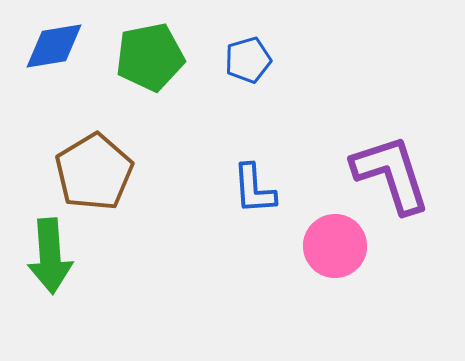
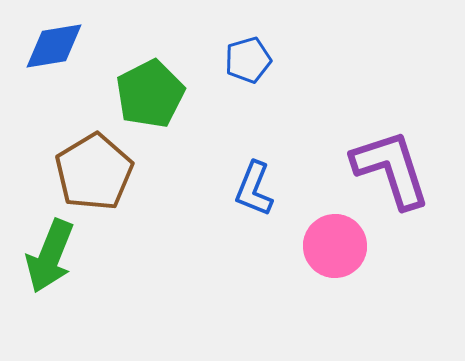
green pentagon: moved 37 px down; rotated 16 degrees counterclockwise
purple L-shape: moved 5 px up
blue L-shape: rotated 26 degrees clockwise
green arrow: rotated 26 degrees clockwise
